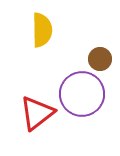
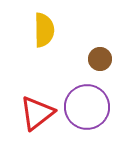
yellow semicircle: moved 2 px right
purple circle: moved 5 px right, 13 px down
